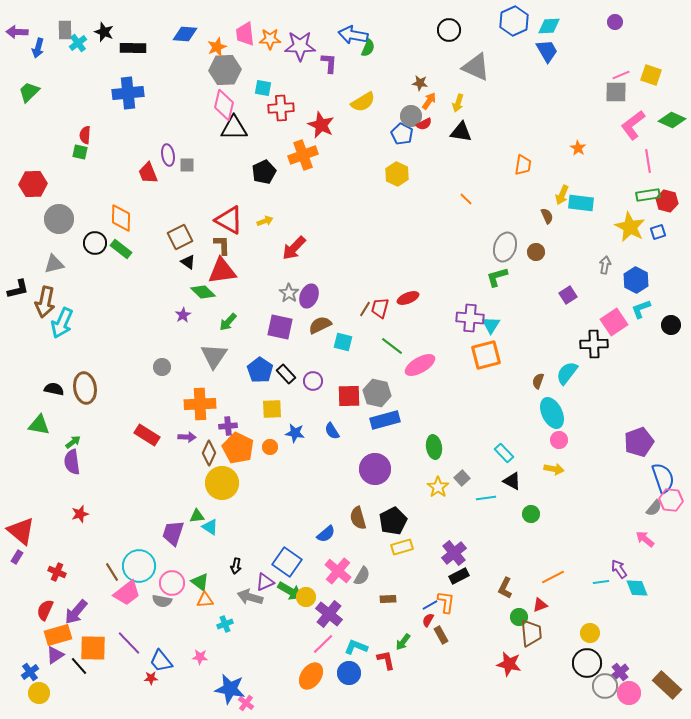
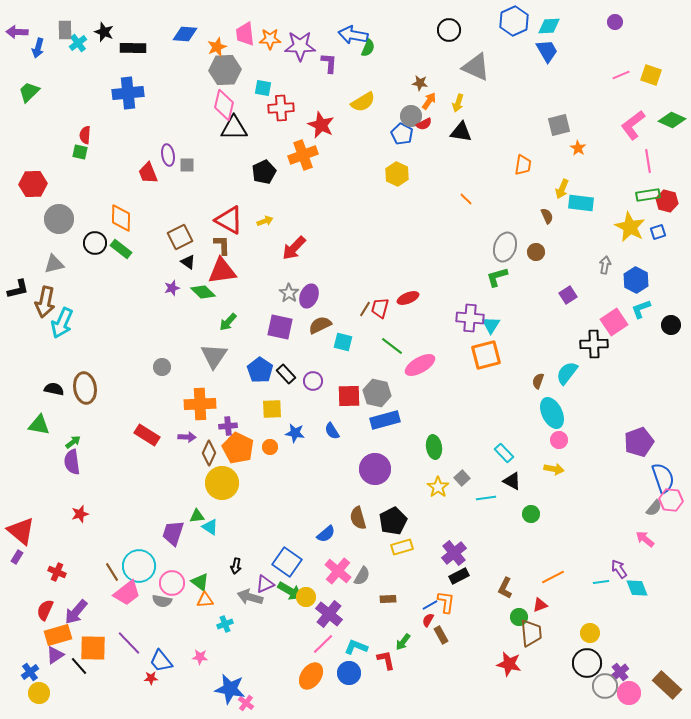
gray square at (616, 92): moved 57 px left, 33 px down; rotated 15 degrees counterclockwise
yellow arrow at (562, 195): moved 6 px up
purple star at (183, 315): moved 11 px left, 27 px up; rotated 14 degrees clockwise
purple triangle at (265, 582): moved 2 px down
